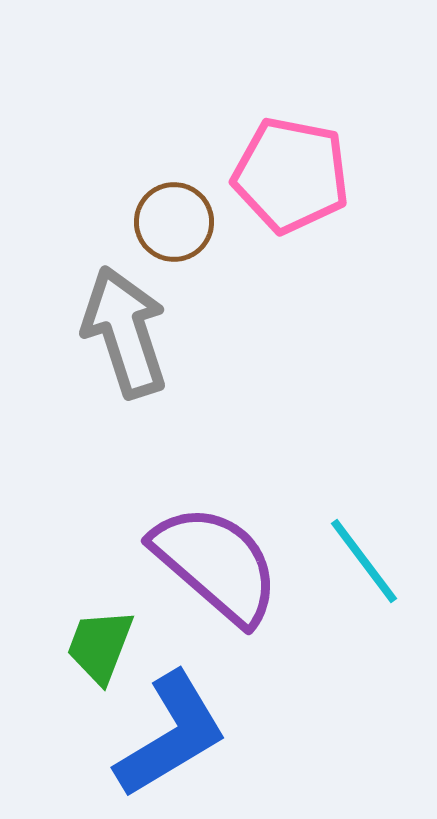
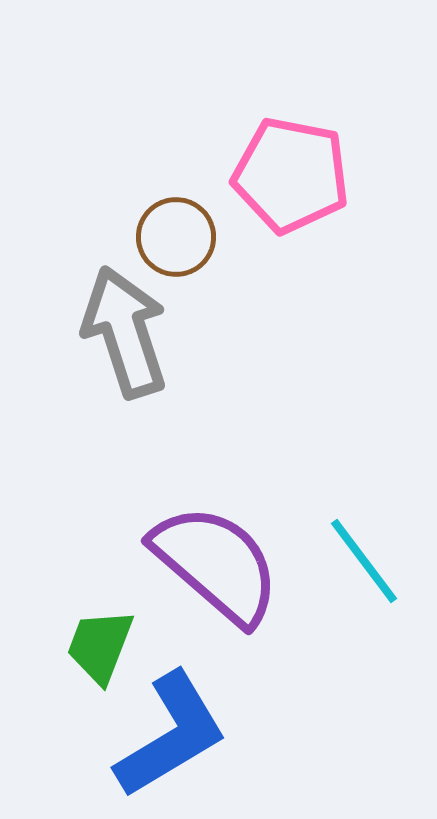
brown circle: moved 2 px right, 15 px down
